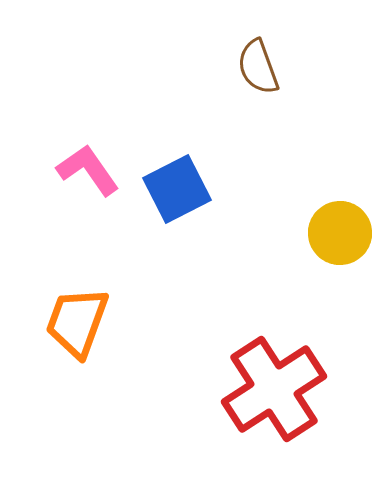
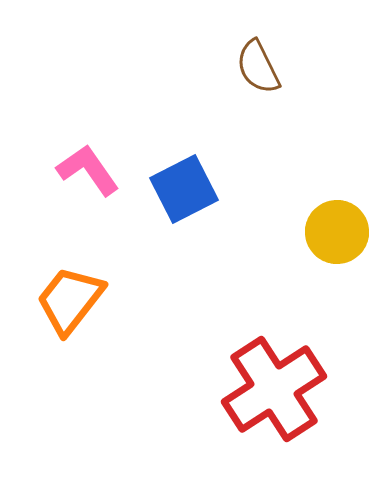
brown semicircle: rotated 6 degrees counterclockwise
blue square: moved 7 px right
yellow circle: moved 3 px left, 1 px up
orange trapezoid: moved 7 px left, 22 px up; rotated 18 degrees clockwise
